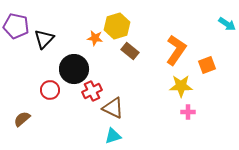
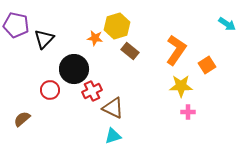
purple pentagon: moved 1 px up
orange square: rotated 12 degrees counterclockwise
